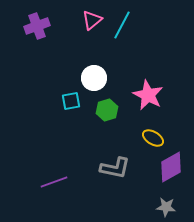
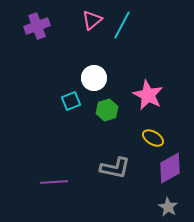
cyan square: rotated 12 degrees counterclockwise
purple diamond: moved 1 px left, 1 px down
purple line: rotated 16 degrees clockwise
gray star: moved 2 px right; rotated 24 degrees clockwise
